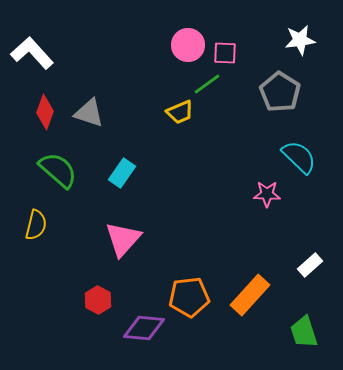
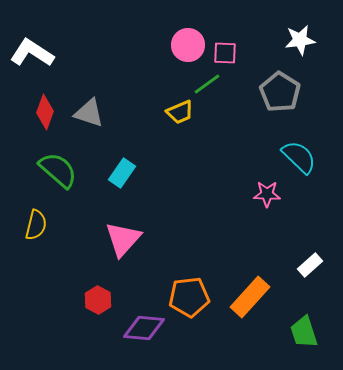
white L-shape: rotated 15 degrees counterclockwise
orange rectangle: moved 2 px down
